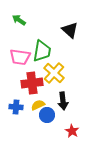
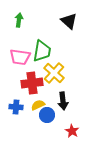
green arrow: rotated 64 degrees clockwise
black triangle: moved 1 px left, 9 px up
